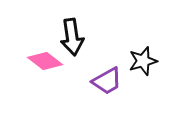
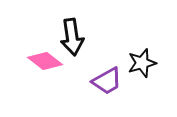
black star: moved 1 px left, 2 px down
